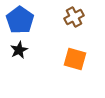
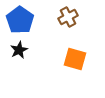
brown cross: moved 6 px left
